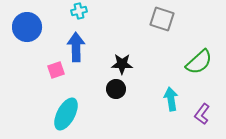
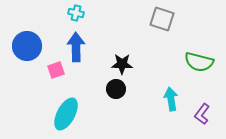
cyan cross: moved 3 px left, 2 px down; rotated 28 degrees clockwise
blue circle: moved 19 px down
green semicircle: rotated 56 degrees clockwise
